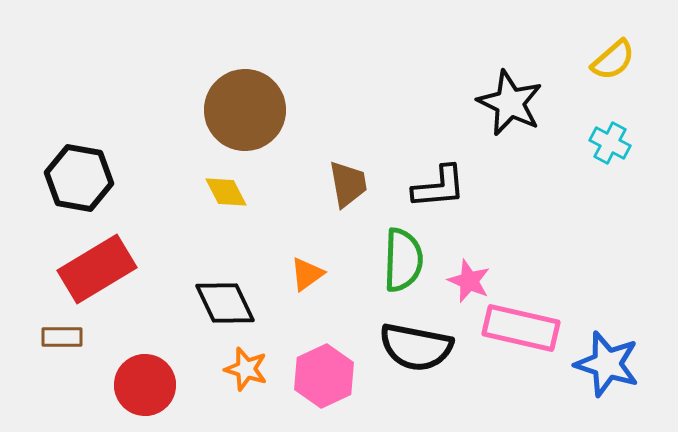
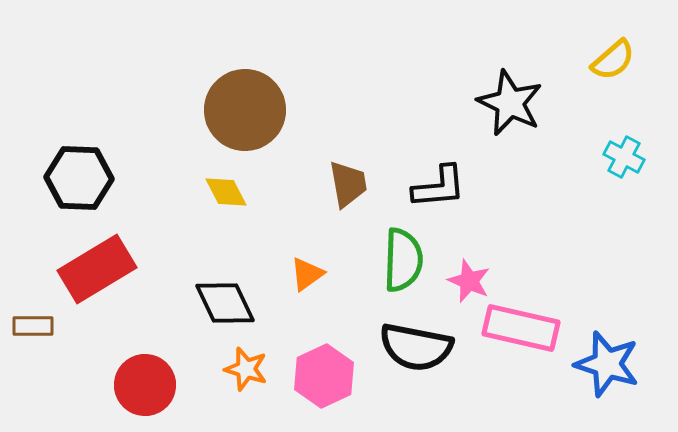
cyan cross: moved 14 px right, 14 px down
black hexagon: rotated 8 degrees counterclockwise
brown rectangle: moved 29 px left, 11 px up
